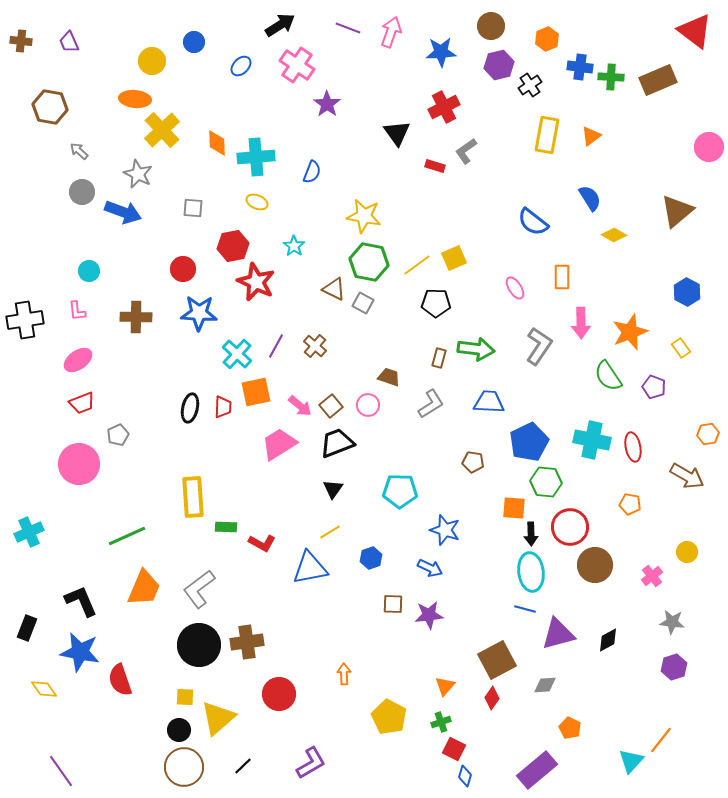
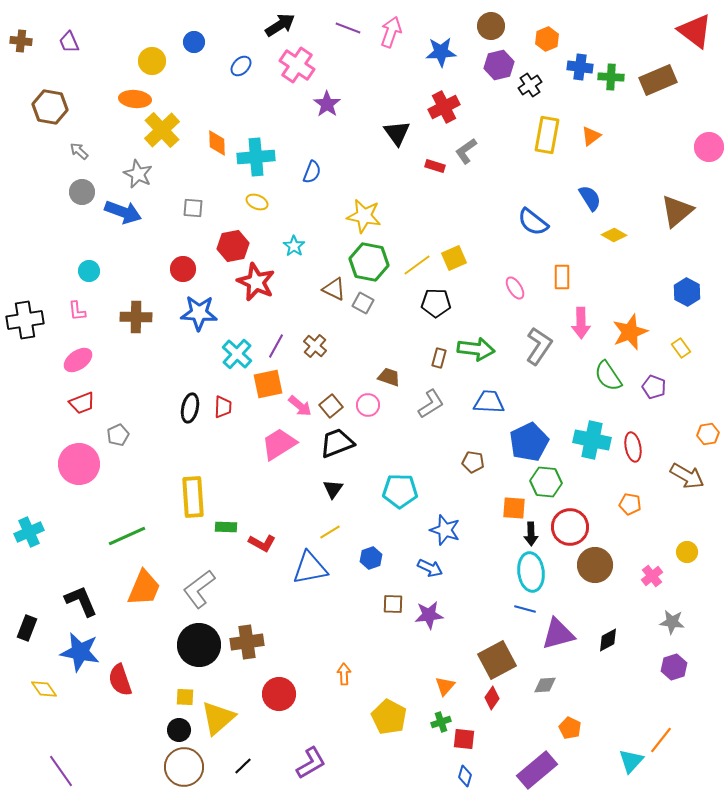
orange square at (256, 392): moved 12 px right, 8 px up
red square at (454, 749): moved 10 px right, 10 px up; rotated 20 degrees counterclockwise
